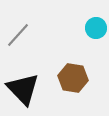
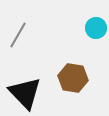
gray line: rotated 12 degrees counterclockwise
black triangle: moved 2 px right, 4 px down
